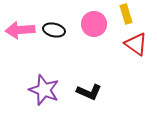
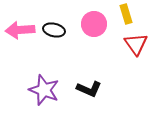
red triangle: rotated 20 degrees clockwise
black L-shape: moved 3 px up
